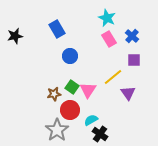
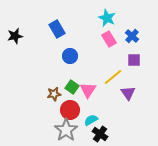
gray star: moved 9 px right
